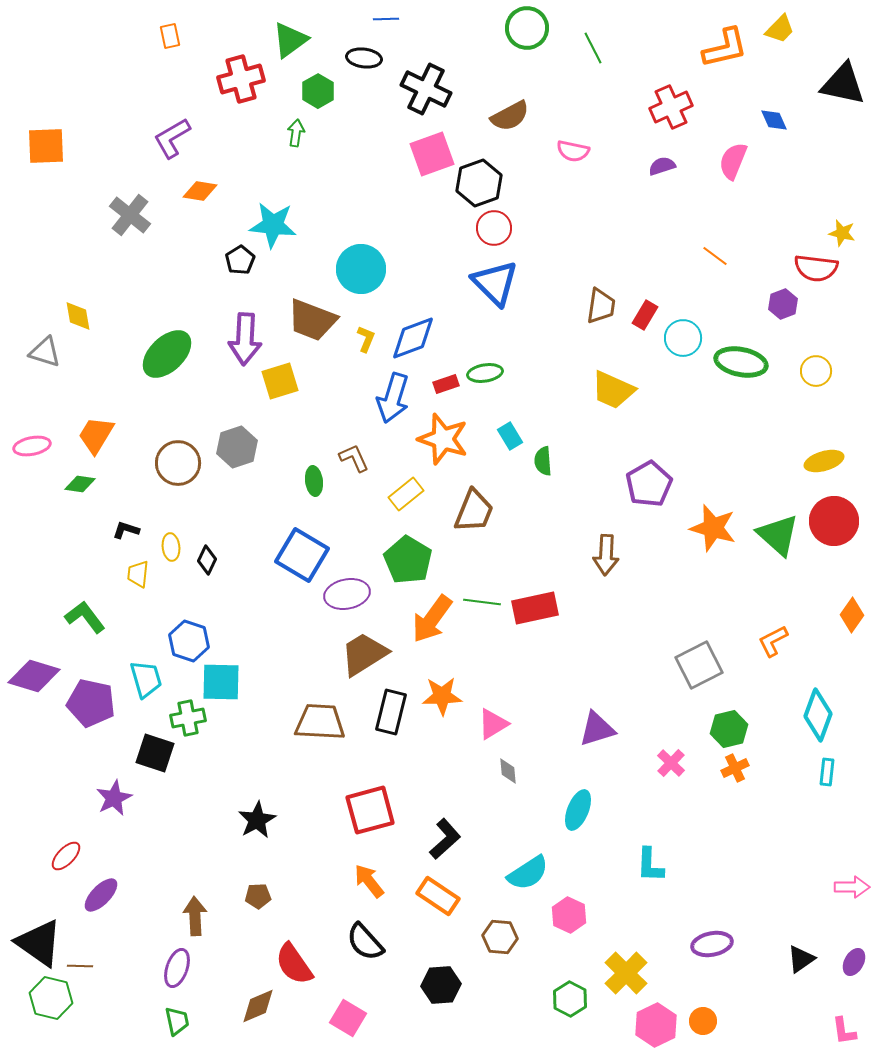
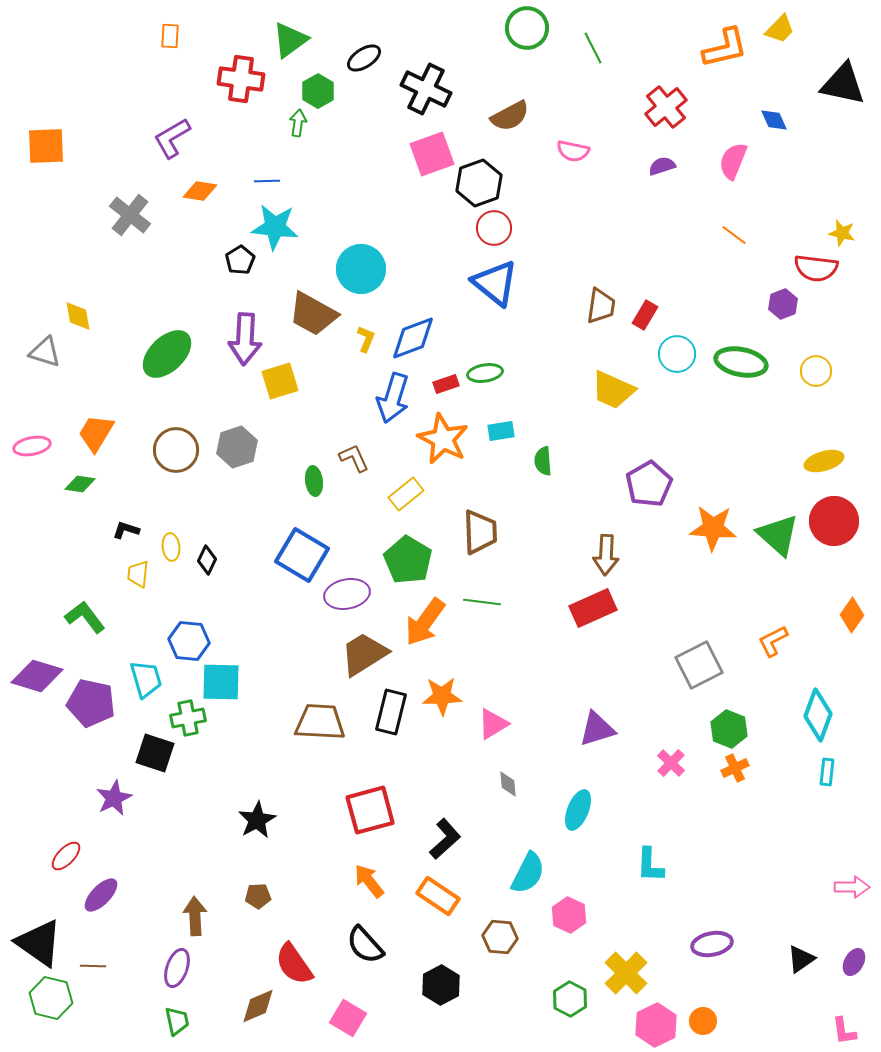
blue line at (386, 19): moved 119 px left, 162 px down
orange rectangle at (170, 36): rotated 15 degrees clockwise
black ellipse at (364, 58): rotated 40 degrees counterclockwise
red cross at (241, 79): rotated 24 degrees clockwise
red cross at (671, 107): moved 5 px left; rotated 15 degrees counterclockwise
green arrow at (296, 133): moved 2 px right, 10 px up
cyan star at (273, 225): moved 2 px right, 2 px down
orange line at (715, 256): moved 19 px right, 21 px up
blue triangle at (495, 283): rotated 6 degrees counterclockwise
brown trapezoid at (312, 320): moved 1 px right, 6 px up; rotated 8 degrees clockwise
cyan circle at (683, 338): moved 6 px left, 16 px down
orange trapezoid at (96, 435): moved 2 px up
cyan rectangle at (510, 436): moved 9 px left, 5 px up; rotated 68 degrees counterclockwise
orange star at (443, 439): rotated 9 degrees clockwise
brown circle at (178, 463): moved 2 px left, 13 px up
brown trapezoid at (474, 511): moved 6 px right, 21 px down; rotated 24 degrees counterclockwise
orange star at (713, 528): rotated 12 degrees counterclockwise
red rectangle at (535, 608): moved 58 px right; rotated 12 degrees counterclockwise
orange arrow at (432, 619): moved 7 px left, 3 px down
blue hexagon at (189, 641): rotated 12 degrees counterclockwise
purple diamond at (34, 676): moved 3 px right
green hexagon at (729, 729): rotated 24 degrees counterclockwise
gray diamond at (508, 771): moved 13 px down
cyan semicircle at (528, 873): rotated 30 degrees counterclockwise
black semicircle at (365, 942): moved 3 px down
brown line at (80, 966): moved 13 px right
black hexagon at (441, 985): rotated 24 degrees counterclockwise
